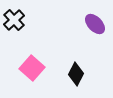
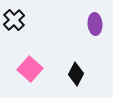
purple ellipse: rotated 40 degrees clockwise
pink square: moved 2 px left, 1 px down
